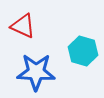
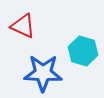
blue star: moved 7 px right, 1 px down
